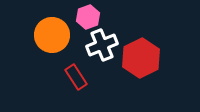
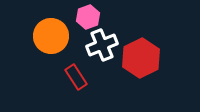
orange circle: moved 1 px left, 1 px down
